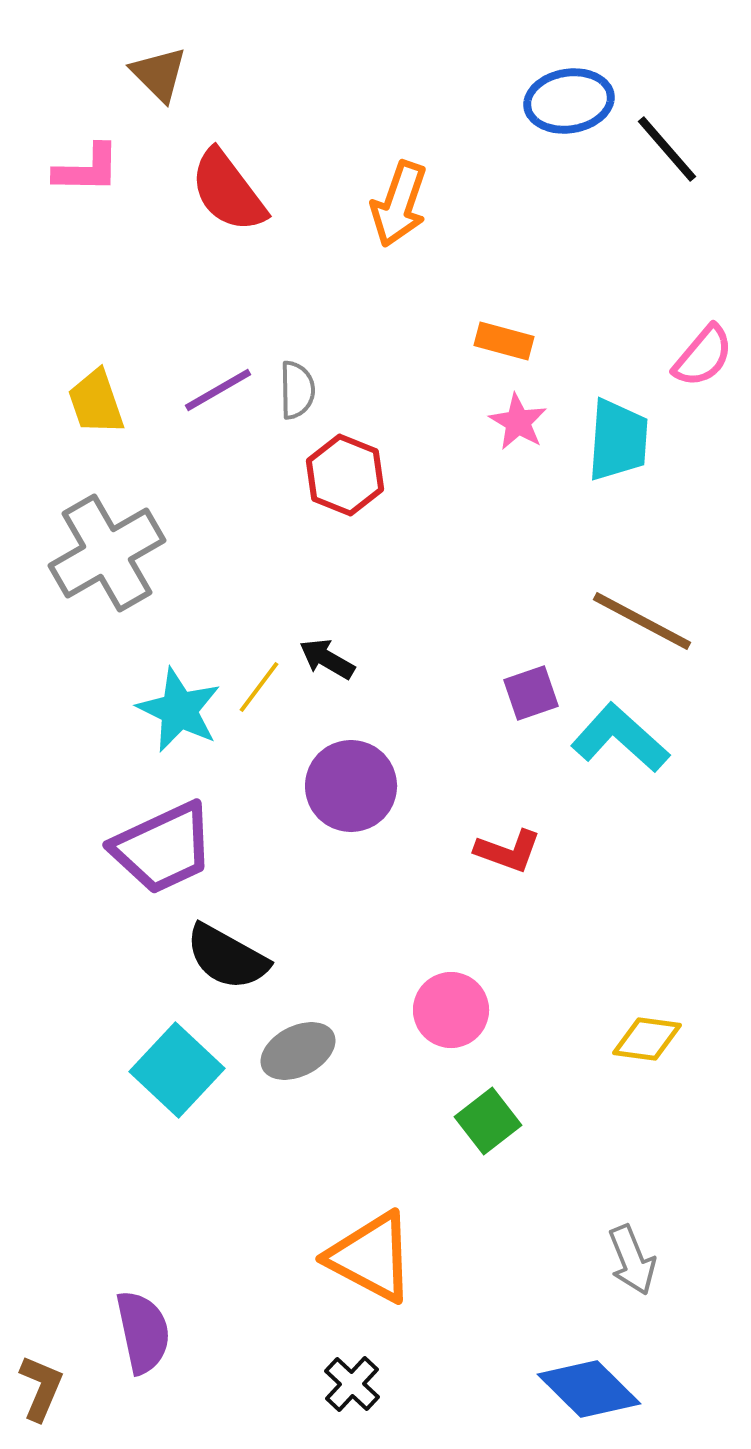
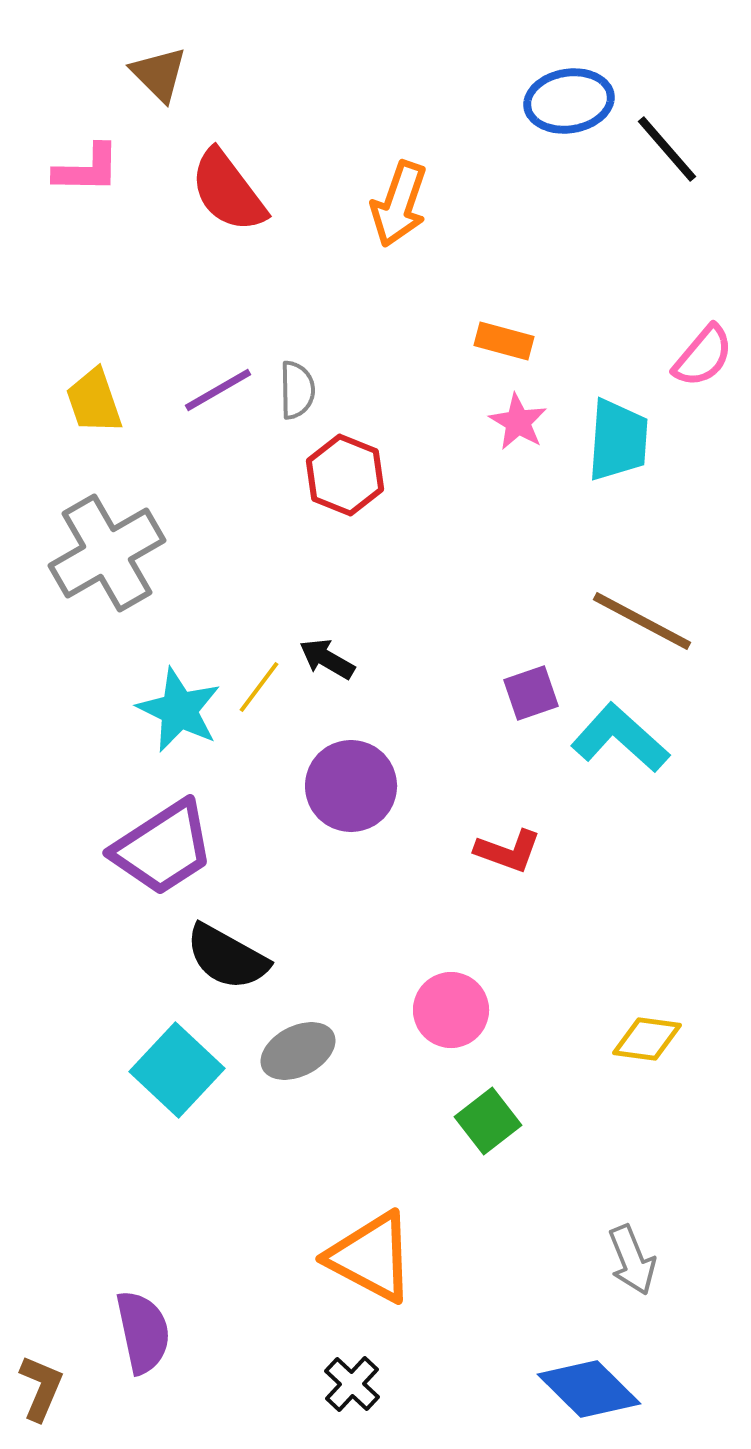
yellow trapezoid: moved 2 px left, 1 px up
purple trapezoid: rotated 8 degrees counterclockwise
